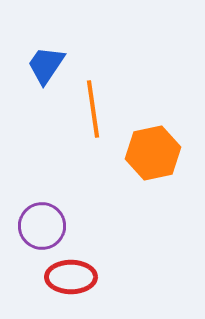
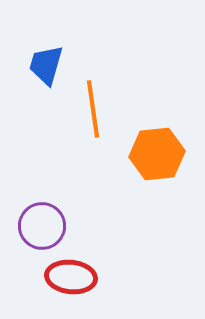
blue trapezoid: rotated 18 degrees counterclockwise
orange hexagon: moved 4 px right, 1 px down; rotated 6 degrees clockwise
red ellipse: rotated 6 degrees clockwise
